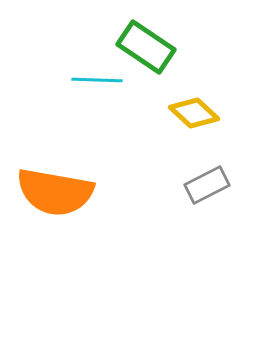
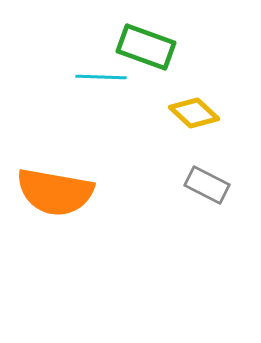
green rectangle: rotated 14 degrees counterclockwise
cyan line: moved 4 px right, 3 px up
gray rectangle: rotated 54 degrees clockwise
